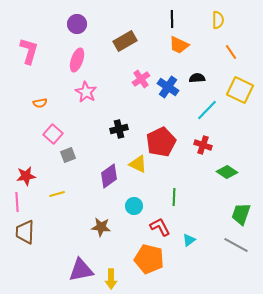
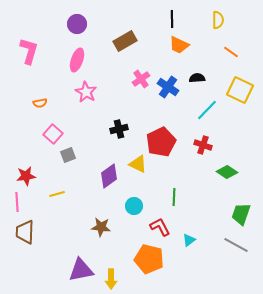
orange line: rotated 21 degrees counterclockwise
